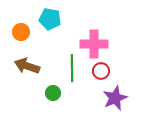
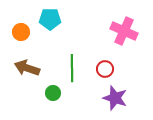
cyan pentagon: rotated 10 degrees counterclockwise
pink cross: moved 30 px right, 13 px up; rotated 24 degrees clockwise
brown arrow: moved 2 px down
red circle: moved 4 px right, 2 px up
purple star: rotated 30 degrees counterclockwise
